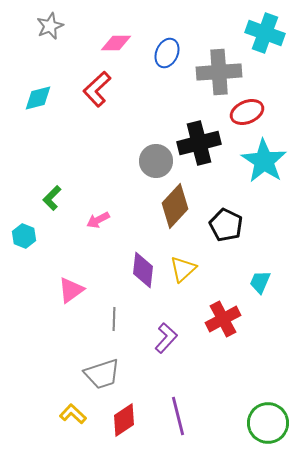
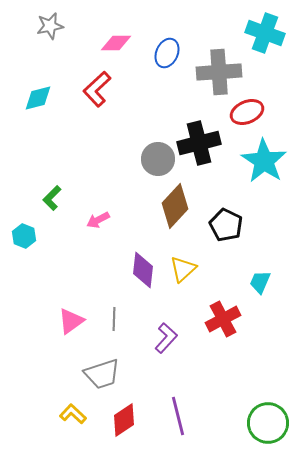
gray star: rotated 12 degrees clockwise
gray circle: moved 2 px right, 2 px up
pink triangle: moved 31 px down
